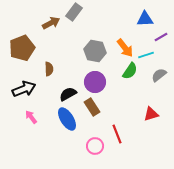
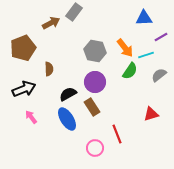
blue triangle: moved 1 px left, 1 px up
brown pentagon: moved 1 px right
pink circle: moved 2 px down
